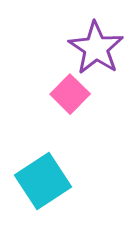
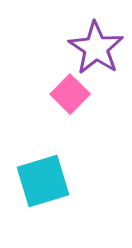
cyan square: rotated 16 degrees clockwise
